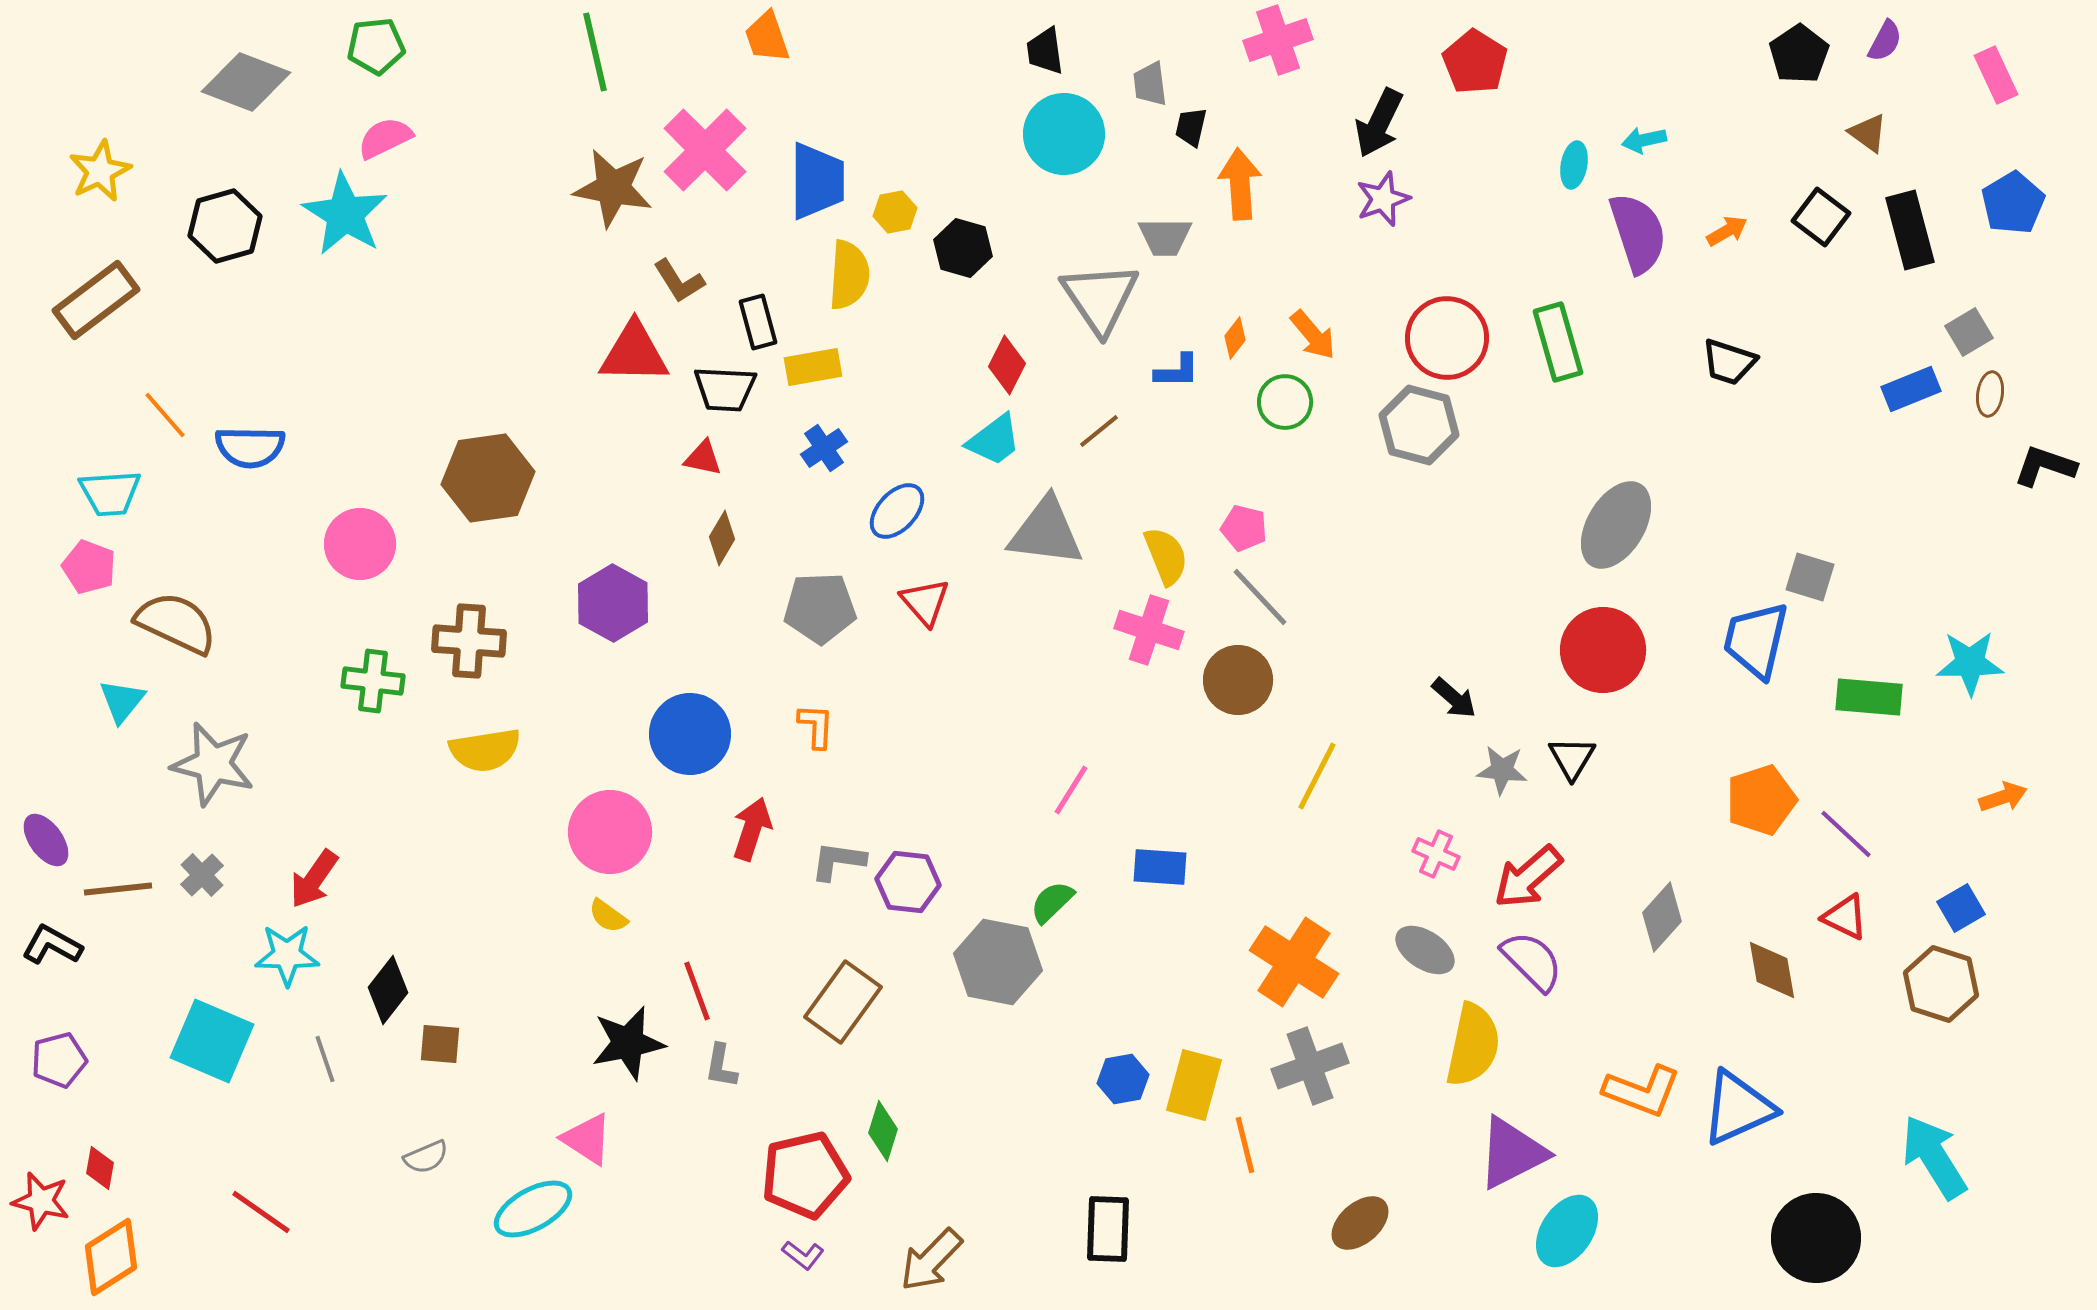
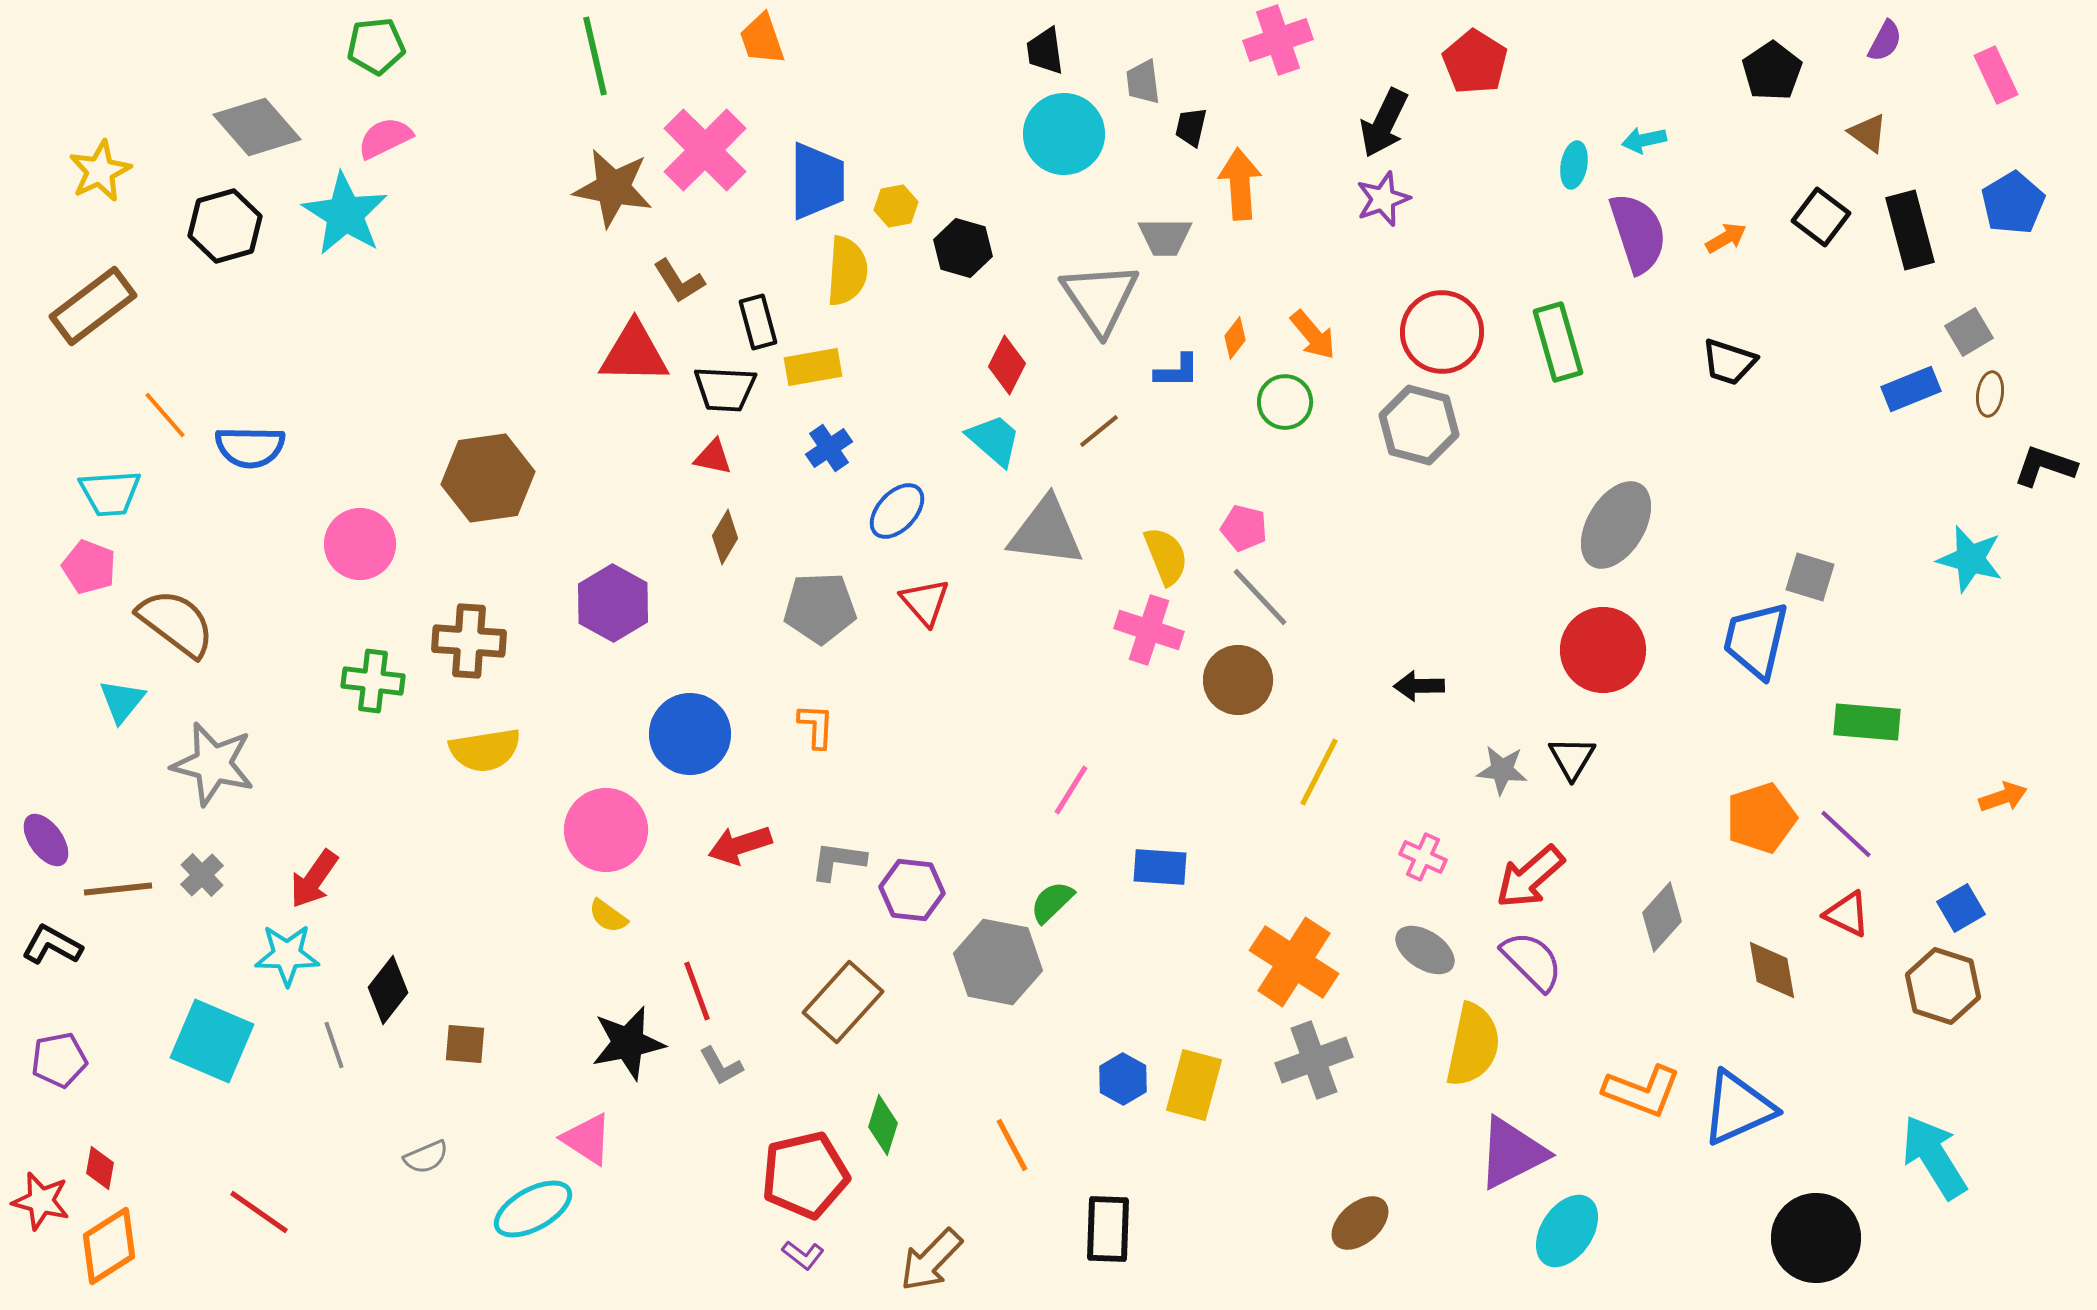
orange trapezoid at (767, 37): moved 5 px left, 2 px down
green line at (595, 52): moved 4 px down
black pentagon at (1799, 54): moved 27 px left, 17 px down
gray diamond at (246, 82): moved 11 px right, 45 px down; rotated 28 degrees clockwise
gray trapezoid at (1150, 84): moved 7 px left, 2 px up
black arrow at (1379, 123): moved 5 px right
yellow hexagon at (895, 212): moved 1 px right, 6 px up
orange arrow at (1727, 231): moved 1 px left, 7 px down
yellow semicircle at (849, 275): moved 2 px left, 4 px up
brown rectangle at (96, 300): moved 3 px left, 6 px down
red circle at (1447, 338): moved 5 px left, 6 px up
cyan trapezoid at (994, 440): rotated 102 degrees counterclockwise
blue cross at (824, 448): moved 5 px right
red triangle at (703, 458): moved 10 px right, 1 px up
brown diamond at (722, 538): moved 3 px right, 1 px up
brown semicircle at (176, 623): rotated 12 degrees clockwise
cyan star at (1970, 663): moved 104 px up; rotated 16 degrees clockwise
green rectangle at (1869, 697): moved 2 px left, 25 px down
black arrow at (1454, 698): moved 35 px left, 12 px up; rotated 138 degrees clockwise
yellow line at (1317, 776): moved 2 px right, 4 px up
orange pentagon at (1761, 800): moved 18 px down
red arrow at (752, 829): moved 12 px left, 16 px down; rotated 126 degrees counterclockwise
pink circle at (610, 832): moved 4 px left, 2 px up
pink cross at (1436, 854): moved 13 px left, 3 px down
red arrow at (1528, 877): moved 2 px right
purple hexagon at (908, 882): moved 4 px right, 8 px down
red triangle at (1845, 917): moved 2 px right, 3 px up
brown hexagon at (1941, 984): moved 2 px right, 2 px down
brown rectangle at (843, 1002): rotated 6 degrees clockwise
brown square at (440, 1044): moved 25 px right
gray line at (325, 1059): moved 9 px right, 14 px up
purple pentagon at (59, 1060): rotated 4 degrees clockwise
gray L-shape at (721, 1066): rotated 39 degrees counterclockwise
gray cross at (1310, 1066): moved 4 px right, 6 px up
blue hexagon at (1123, 1079): rotated 21 degrees counterclockwise
green diamond at (883, 1131): moved 6 px up
orange line at (1245, 1145): moved 233 px left; rotated 14 degrees counterclockwise
red line at (261, 1212): moved 2 px left
orange diamond at (111, 1257): moved 2 px left, 11 px up
